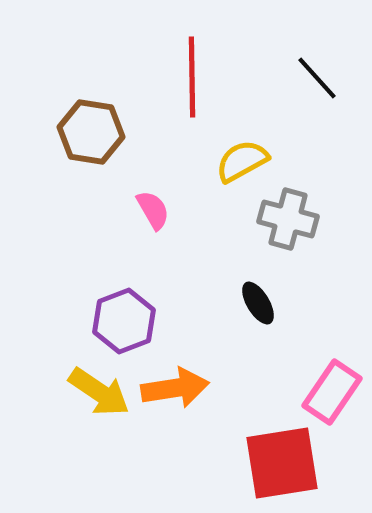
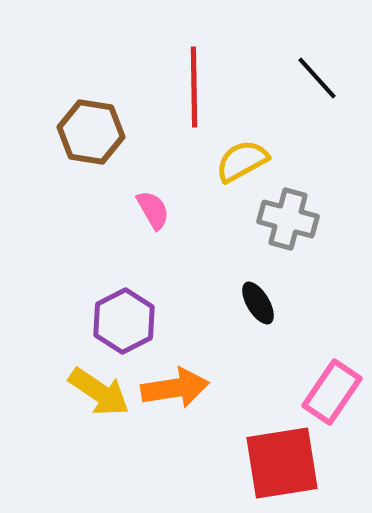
red line: moved 2 px right, 10 px down
purple hexagon: rotated 6 degrees counterclockwise
